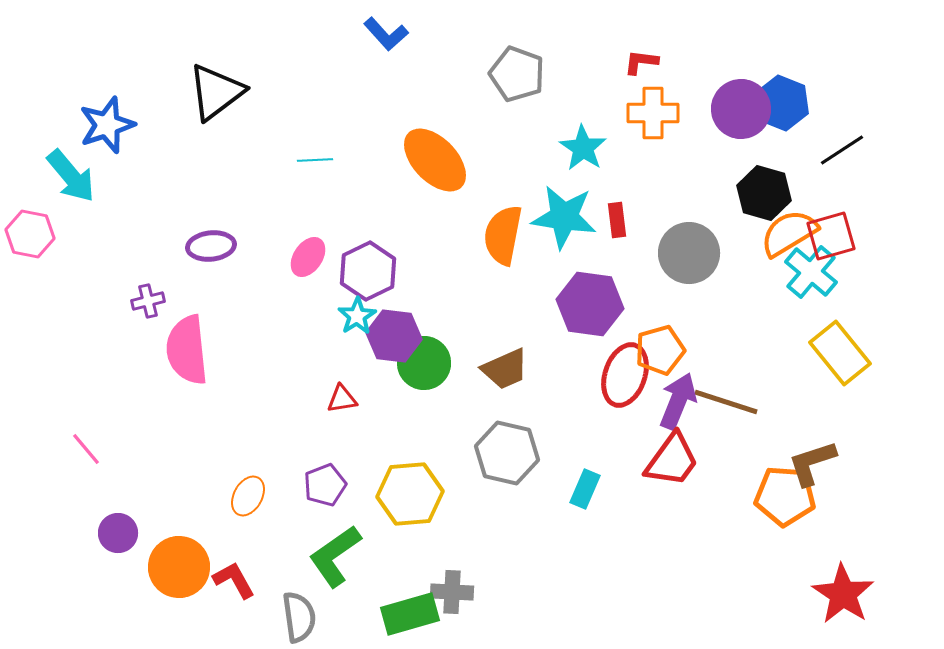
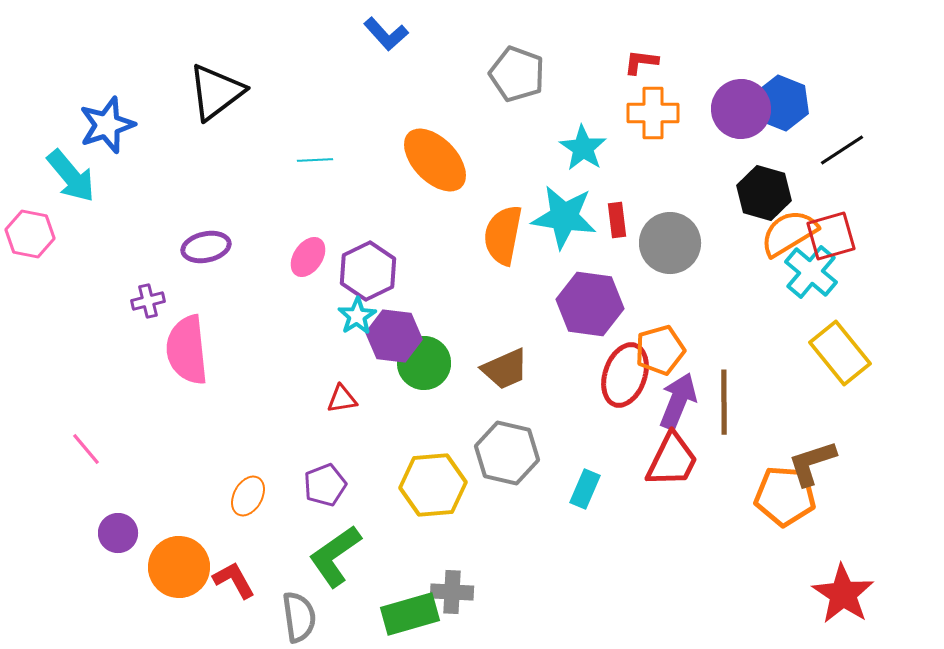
purple ellipse at (211, 246): moved 5 px left, 1 px down; rotated 6 degrees counterclockwise
gray circle at (689, 253): moved 19 px left, 10 px up
brown line at (726, 402): moved 2 px left; rotated 72 degrees clockwise
red trapezoid at (672, 460): rotated 10 degrees counterclockwise
yellow hexagon at (410, 494): moved 23 px right, 9 px up
